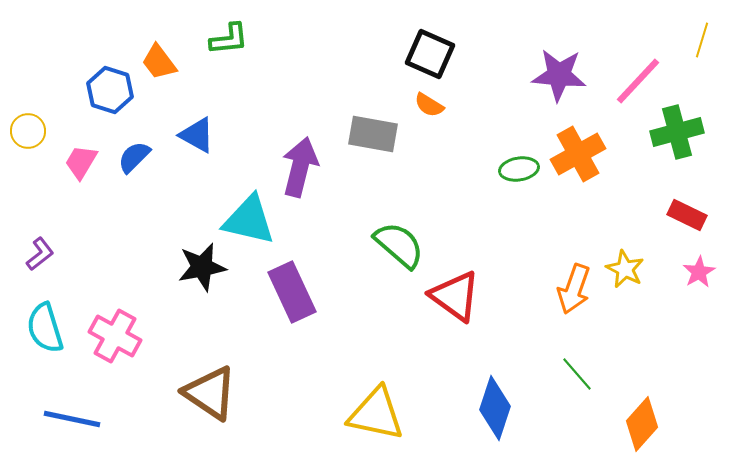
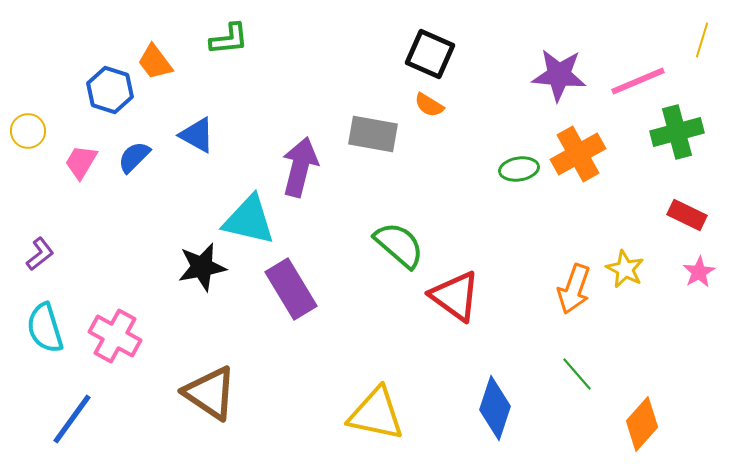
orange trapezoid: moved 4 px left
pink line: rotated 24 degrees clockwise
purple rectangle: moved 1 px left, 3 px up; rotated 6 degrees counterclockwise
blue line: rotated 66 degrees counterclockwise
